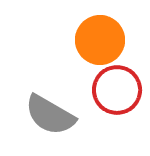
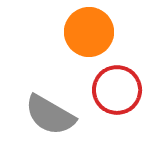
orange circle: moved 11 px left, 8 px up
